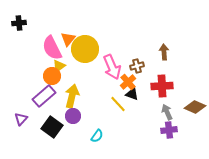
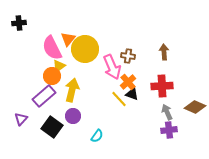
brown cross: moved 9 px left, 10 px up; rotated 24 degrees clockwise
yellow arrow: moved 6 px up
yellow line: moved 1 px right, 5 px up
